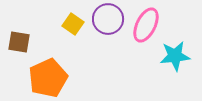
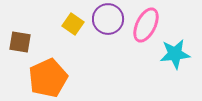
brown square: moved 1 px right
cyan star: moved 2 px up
